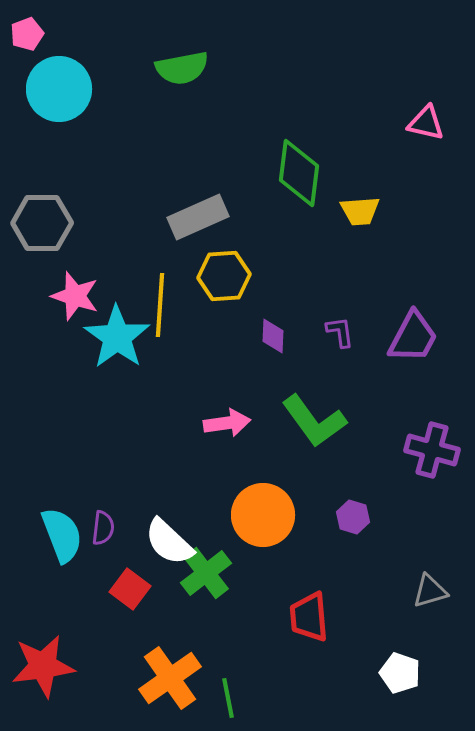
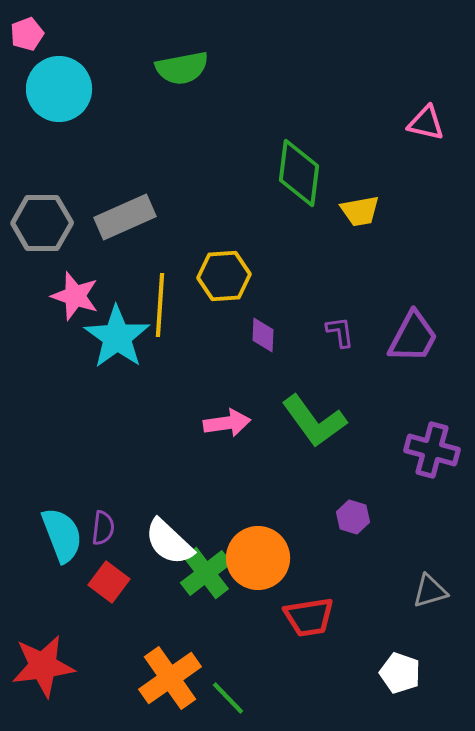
yellow trapezoid: rotated 6 degrees counterclockwise
gray rectangle: moved 73 px left
purple diamond: moved 10 px left, 1 px up
orange circle: moved 5 px left, 43 px down
red square: moved 21 px left, 7 px up
red trapezoid: rotated 94 degrees counterclockwise
green line: rotated 33 degrees counterclockwise
